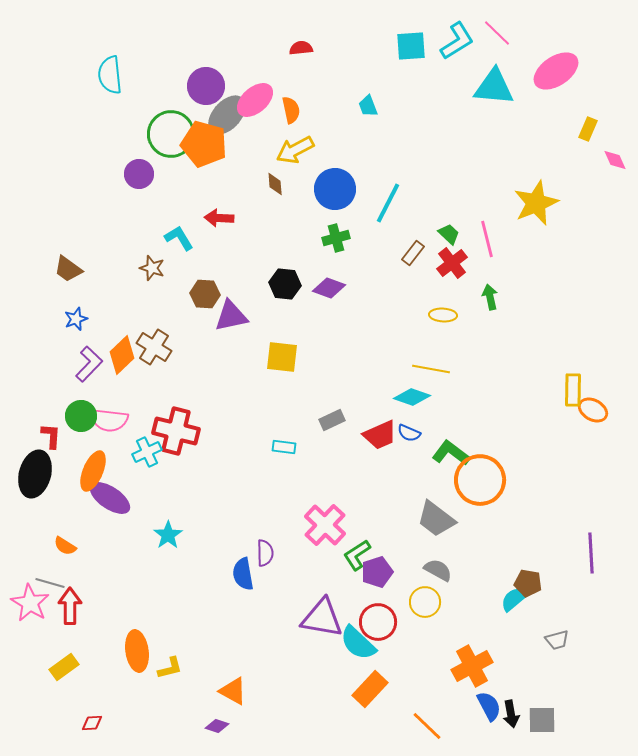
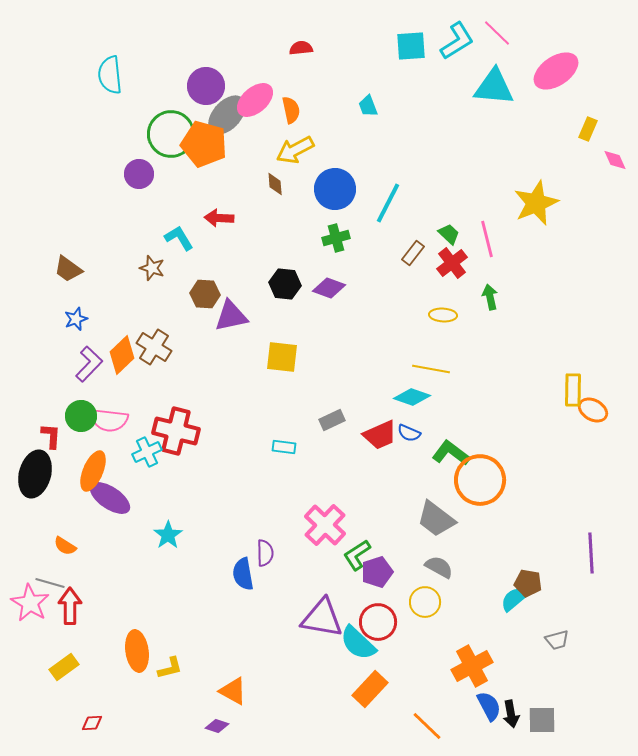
gray semicircle at (438, 570): moved 1 px right, 3 px up
